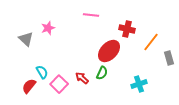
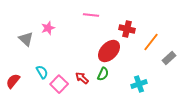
gray rectangle: rotated 64 degrees clockwise
green semicircle: moved 1 px right, 1 px down
red semicircle: moved 16 px left, 5 px up
